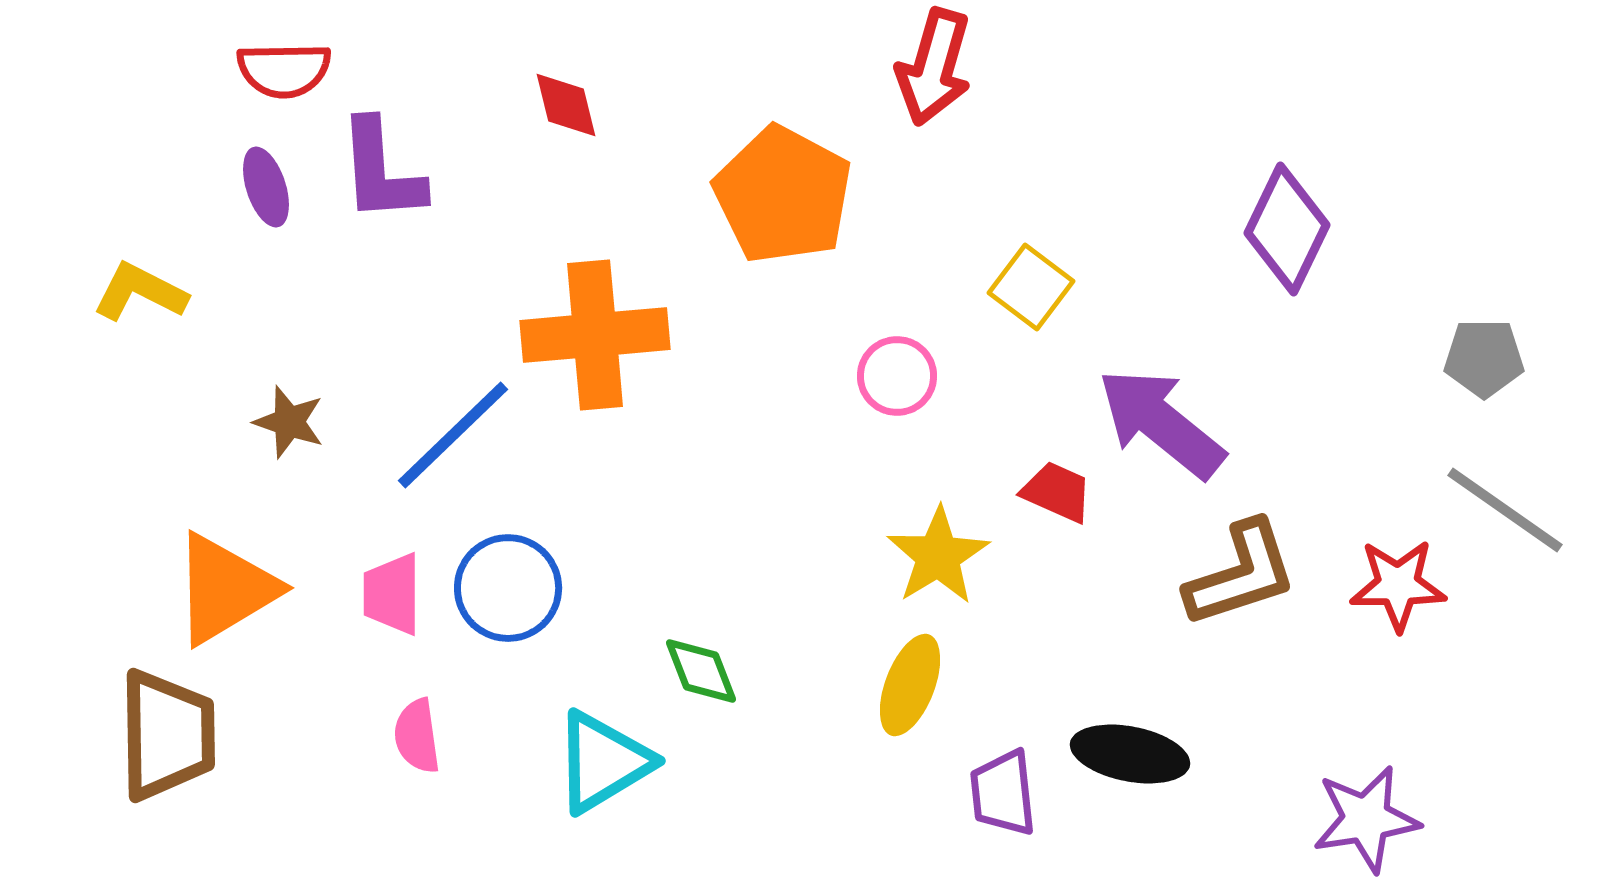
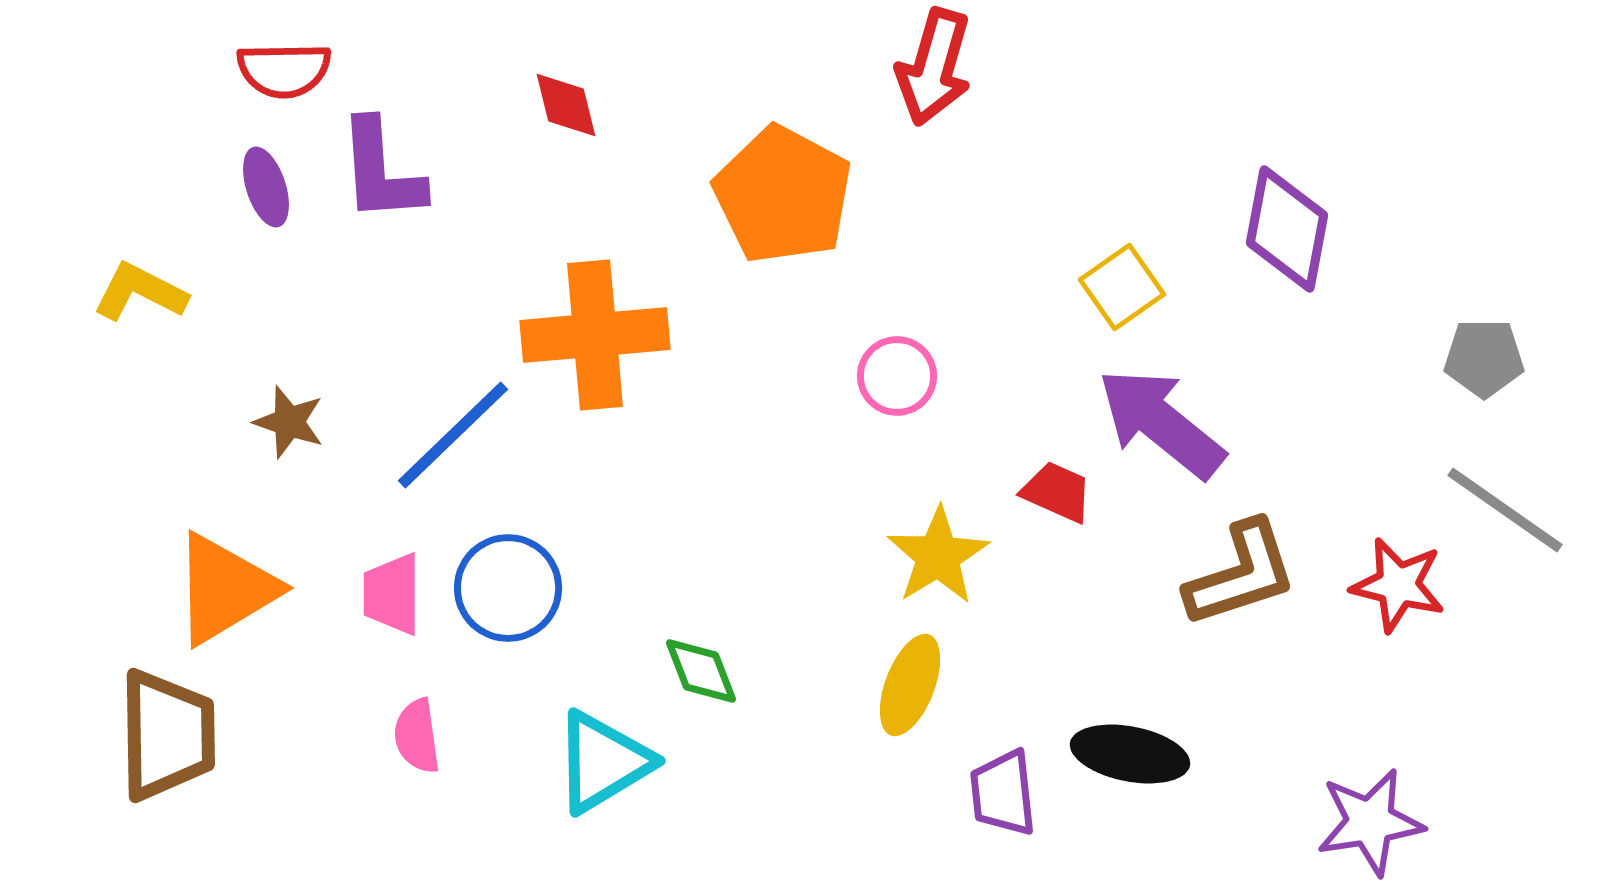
purple diamond: rotated 15 degrees counterclockwise
yellow square: moved 91 px right; rotated 18 degrees clockwise
red star: rotated 14 degrees clockwise
purple star: moved 4 px right, 3 px down
